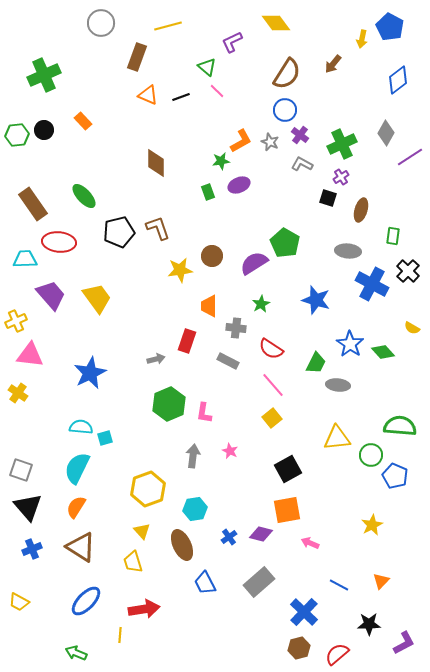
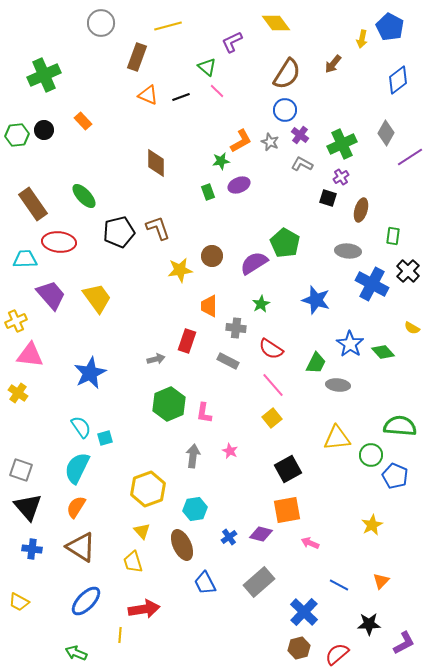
cyan semicircle at (81, 427): rotated 50 degrees clockwise
blue cross at (32, 549): rotated 30 degrees clockwise
